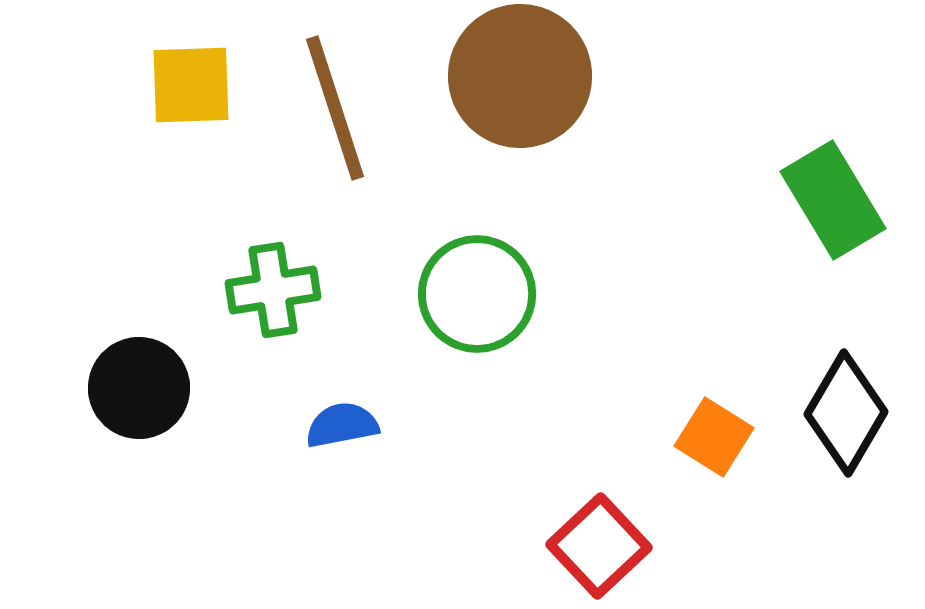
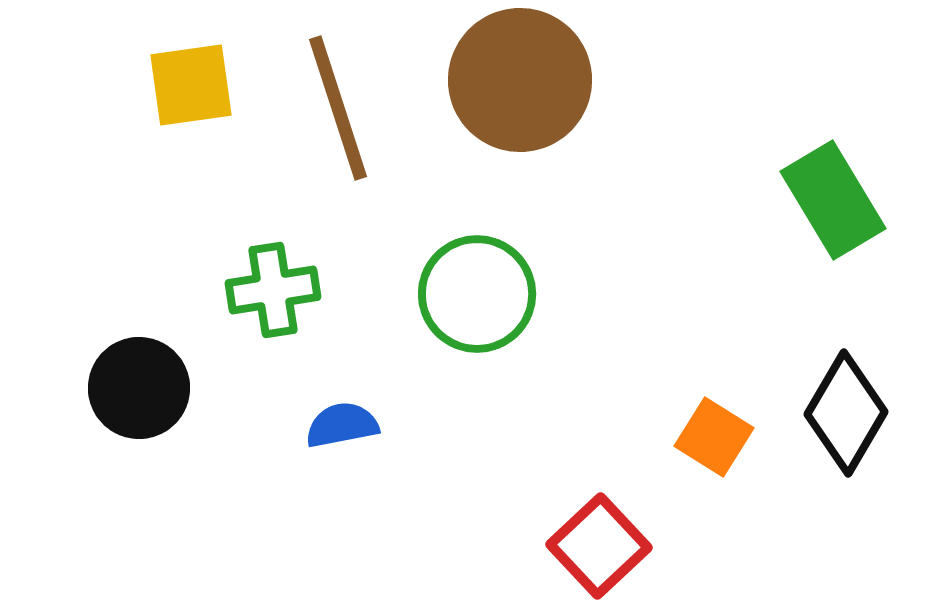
brown circle: moved 4 px down
yellow square: rotated 6 degrees counterclockwise
brown line: moved 3 px right
